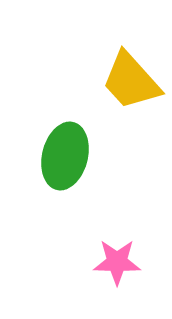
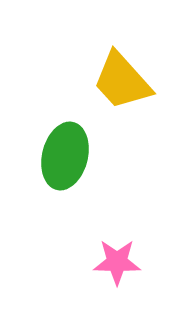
yellow trapezoid: moved 9 px left
